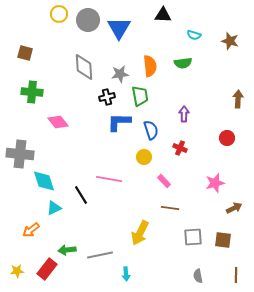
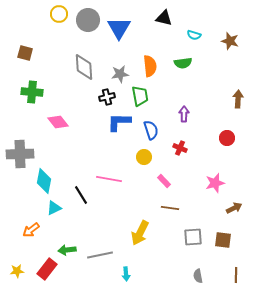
black triangle at (163, 15): moved 1 px right, 3 px down; rotated 12 degrees clockwise
gray cross at (20, 154): rotated 8 degrees counterclockwise
cyan diamond at (44, 181): rotated 30 degrees clockwise
